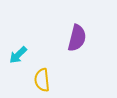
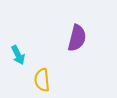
cyan arrow: rotated 72 degrees counterclockwise
